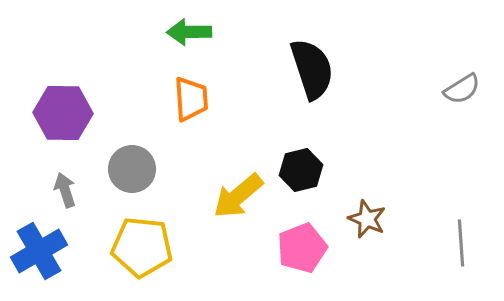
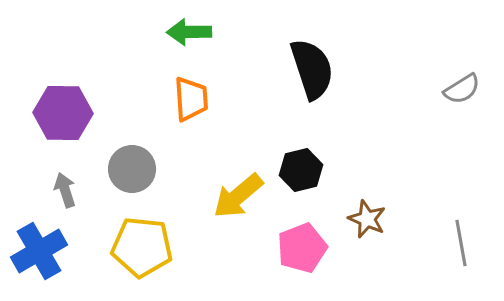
gray line: rotated 6 degrees counterclockwise
